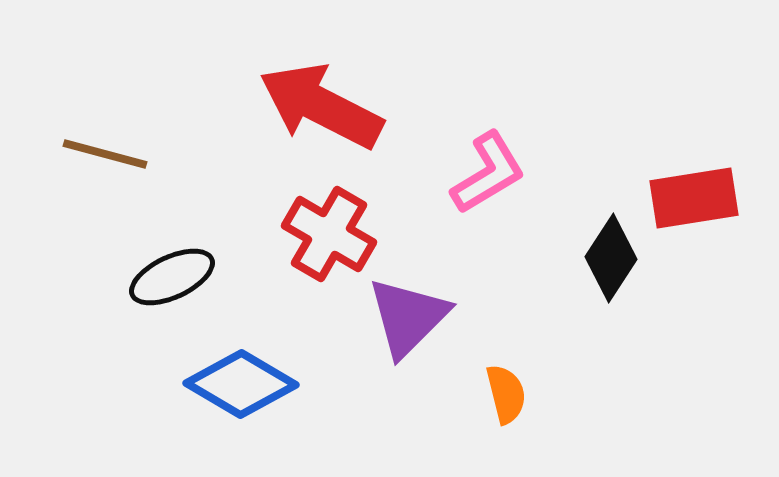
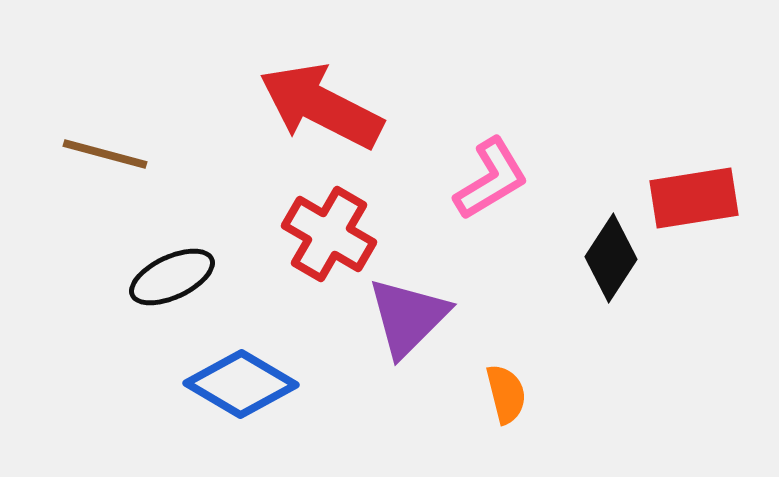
pink L-shape: moved 3 px right, 6 px down
